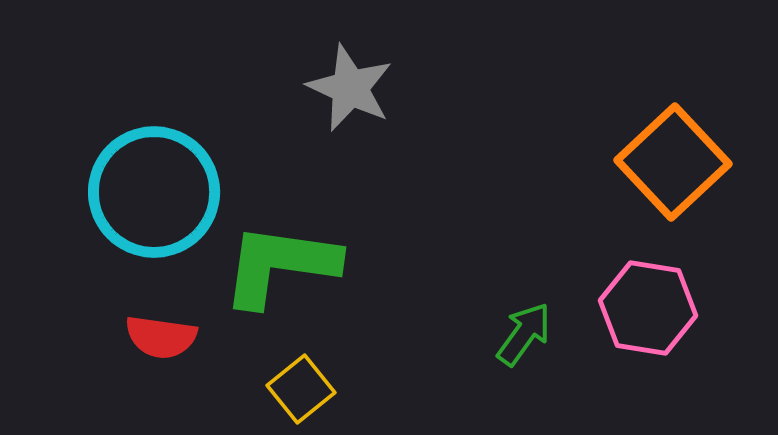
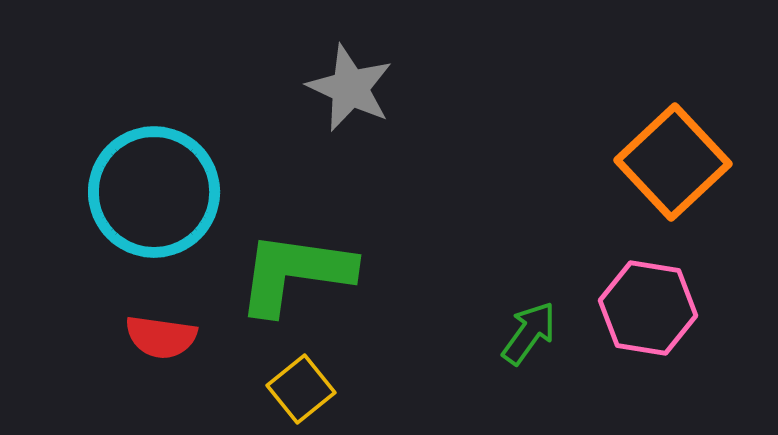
green L-shape: moved 15 px right, 8 px down
green arrow: moved 5 px right, 1 px up
